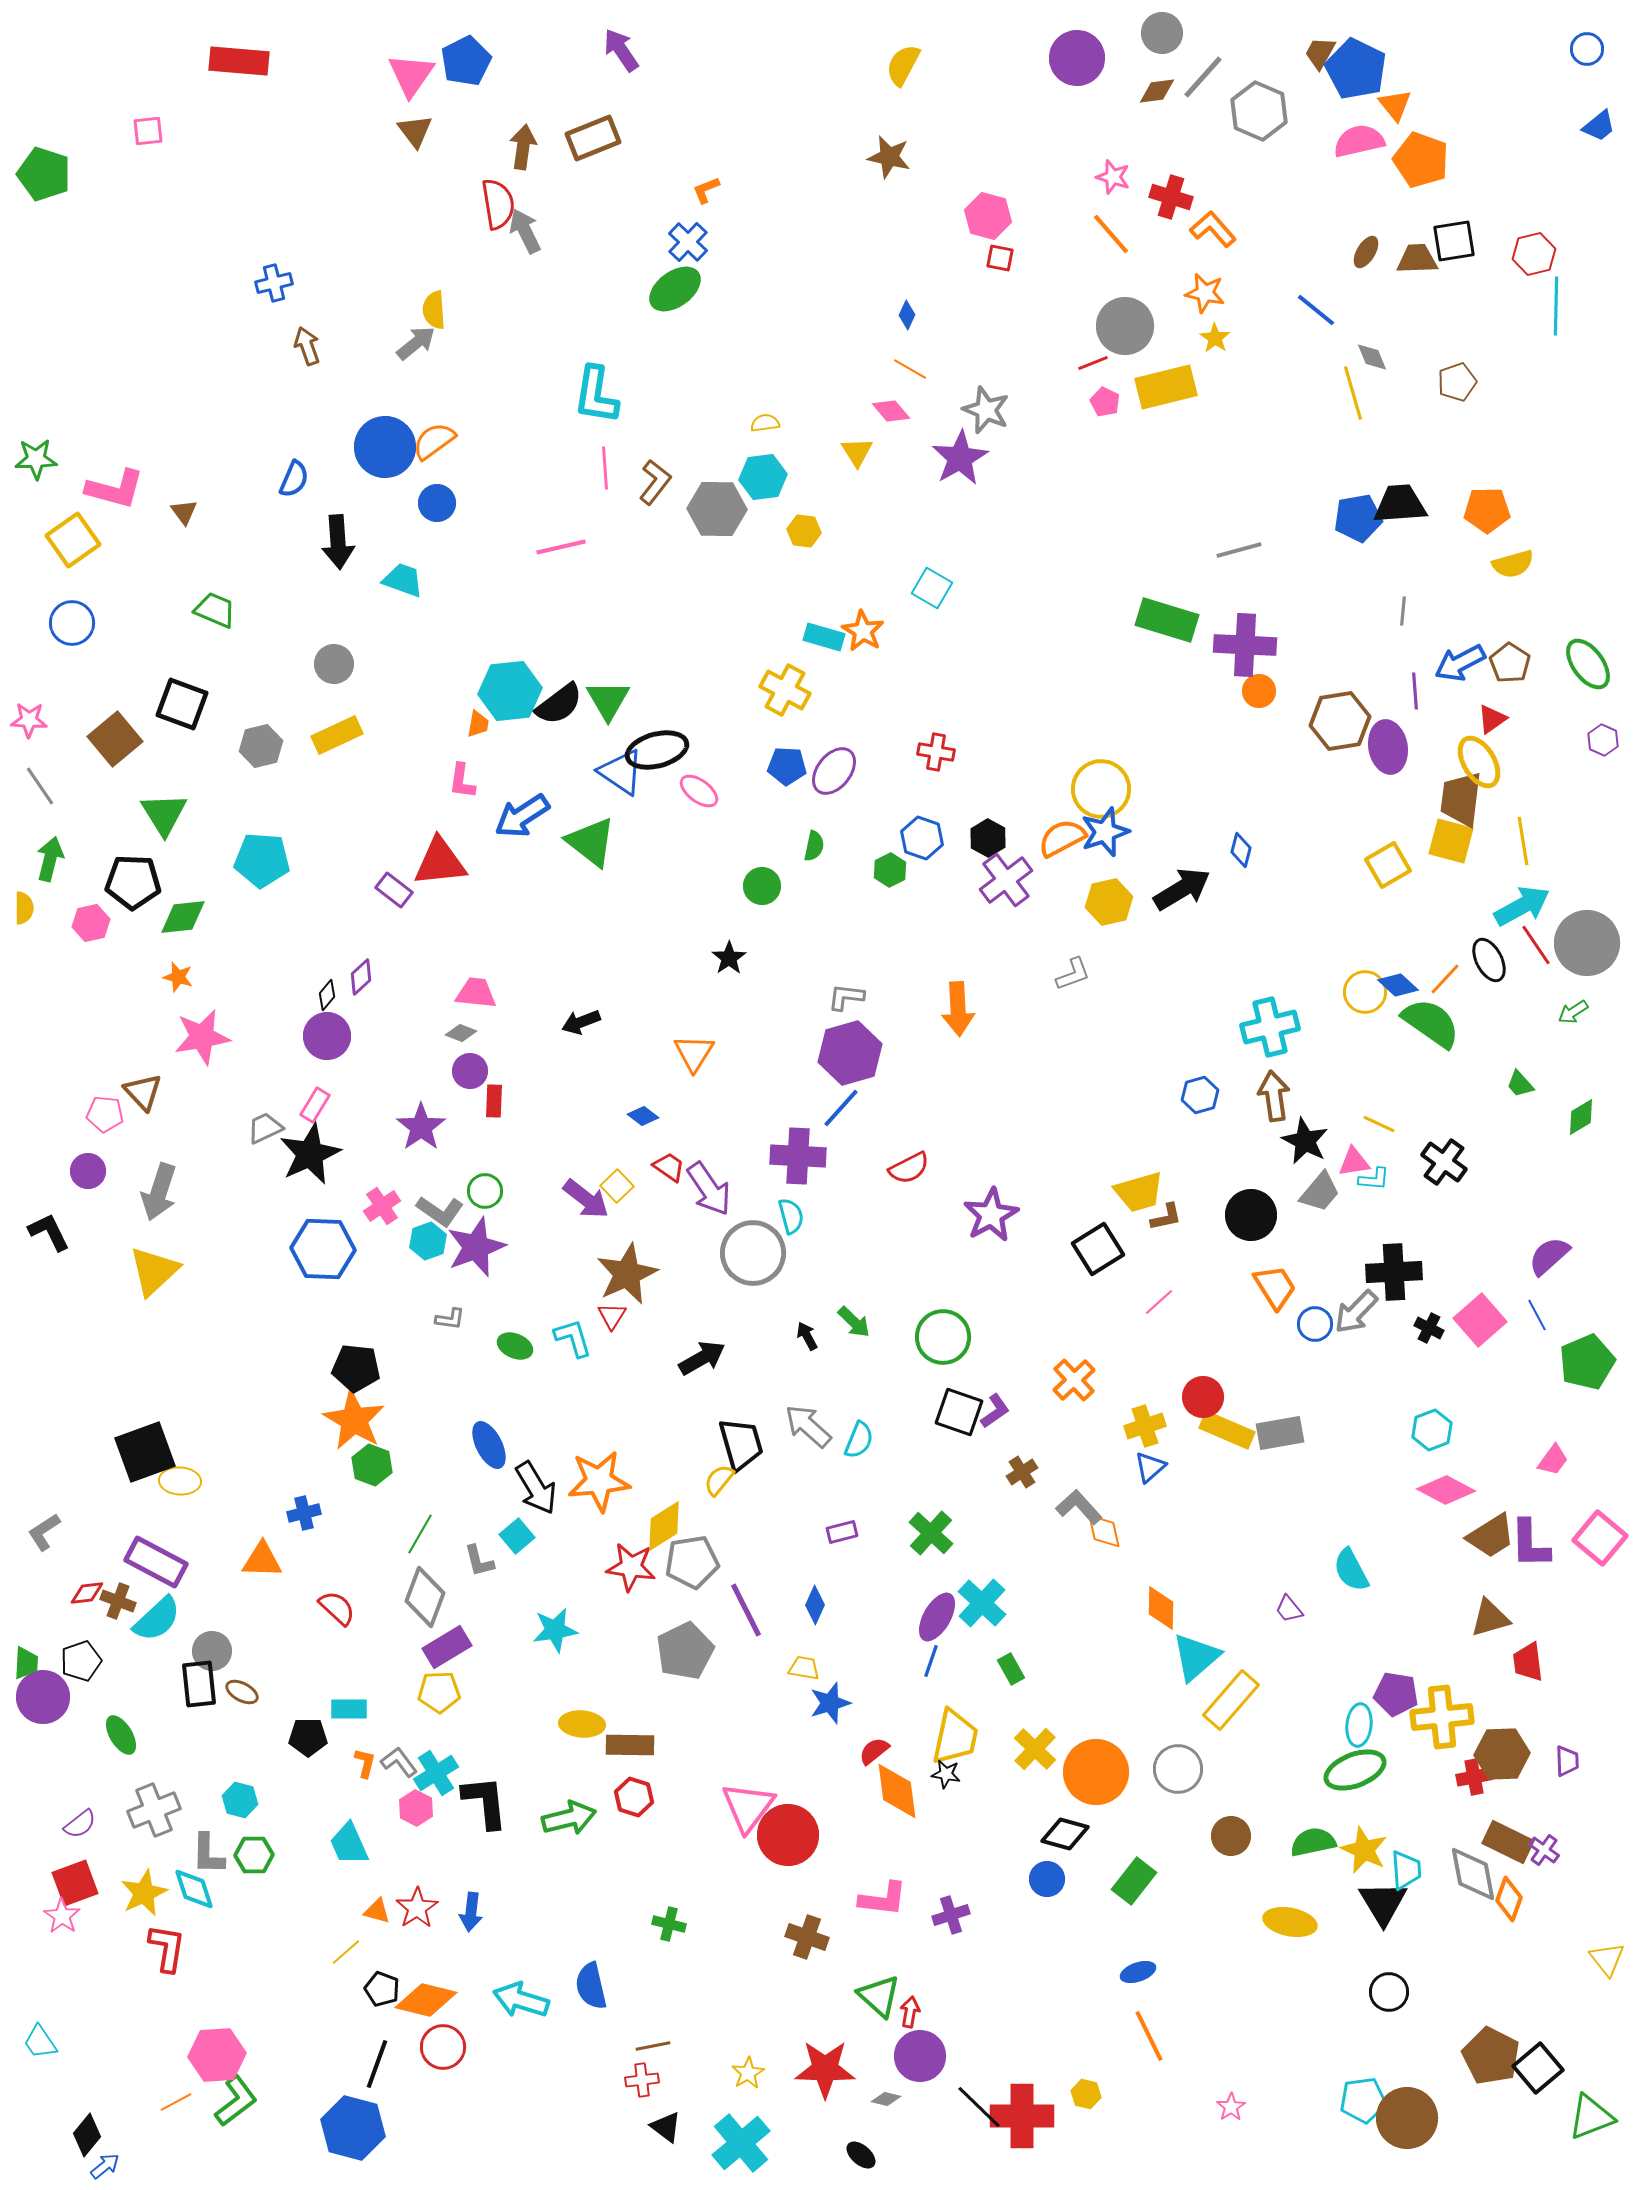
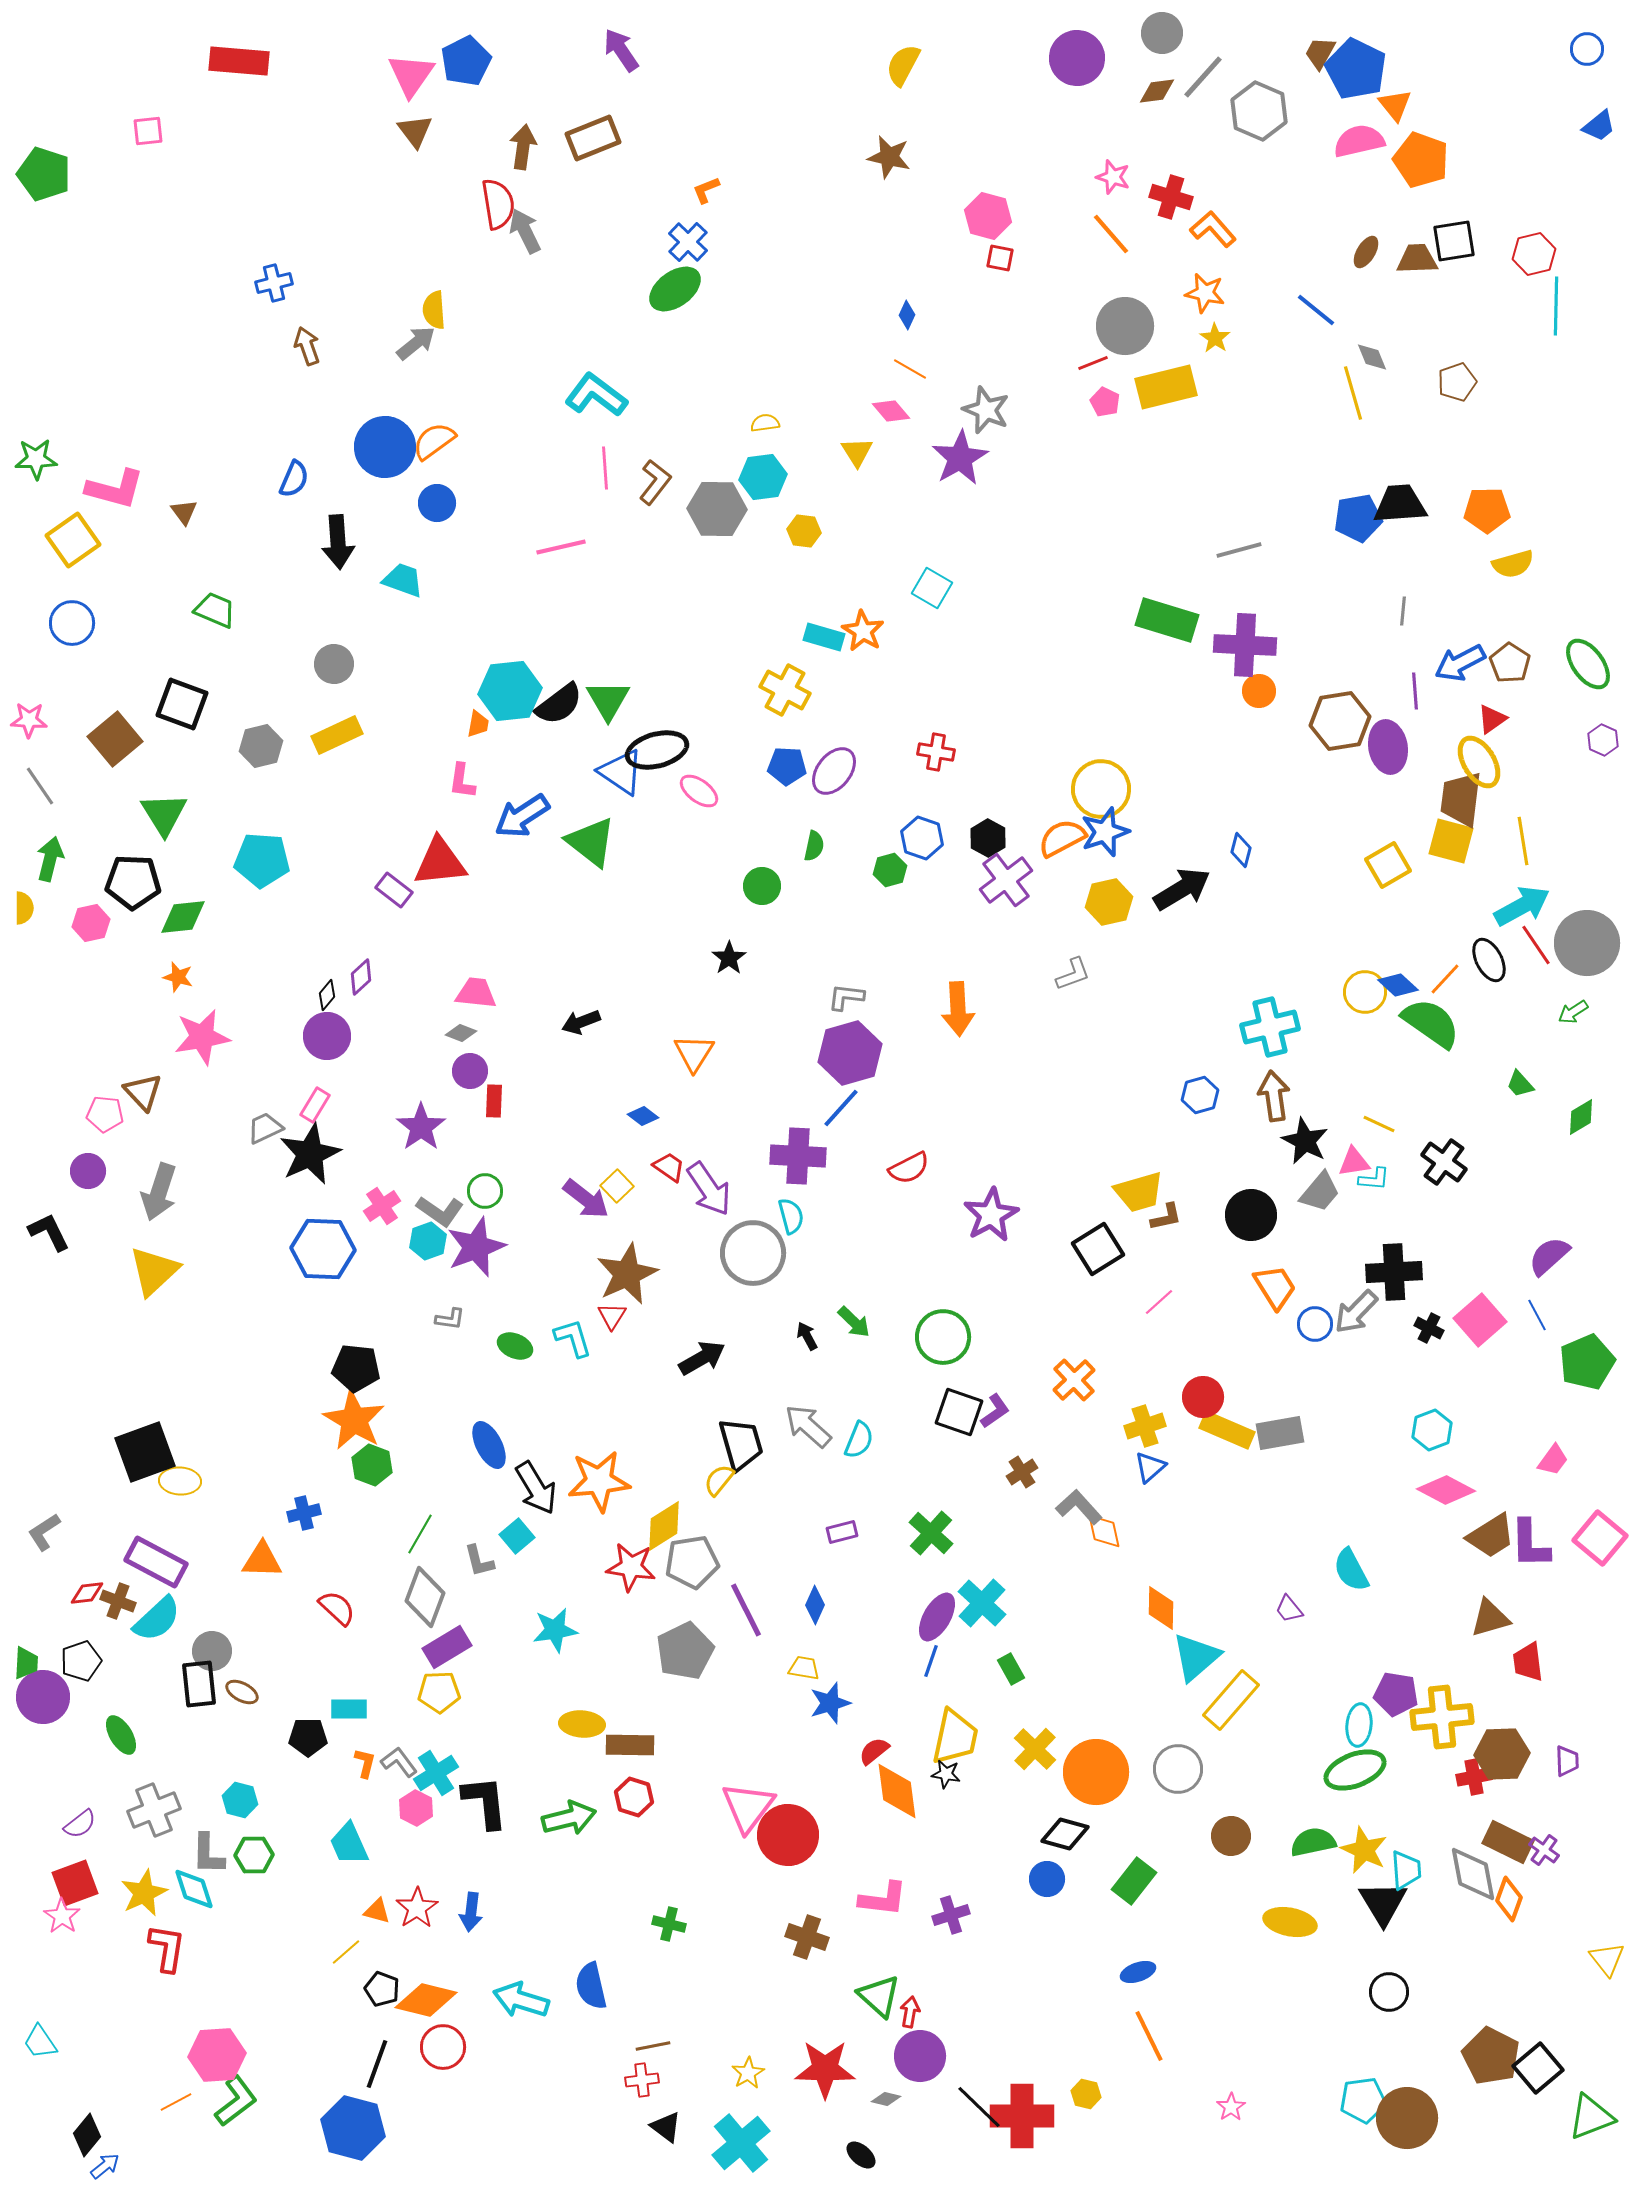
cyan L-shape at (596, 395): rotated 118 degrees clockwise
green hexagon at (890, 870): rotated 12 degrees clockwise
